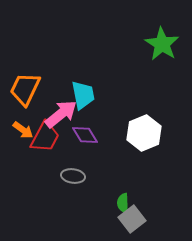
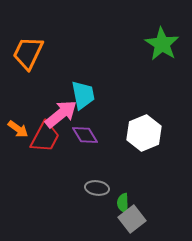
orange trapezoid: moved 3 px right, 36 px up
orange arrow: moved 5 px left, 1 px up
gray ellipse: moved 24 px right, 12 px down
